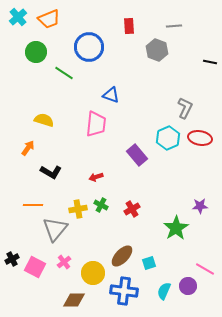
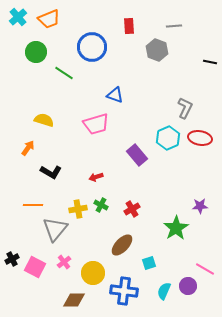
blue circle: moved 3 px right
blue triangle: moved 4 px right
pink trapezoid: rotated 68 degrees clockwise
brown ellipse: moved 11 px up
